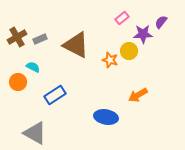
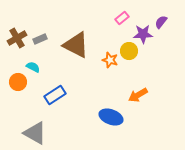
brown cross: moved 1 px down
blue ellipse: moved 5 px right; rotated 10 degrees clockwise
